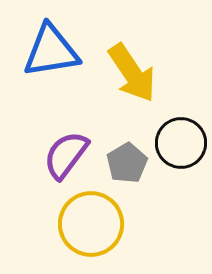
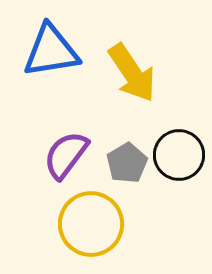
black circle: moved 2 px left, 12 px down
